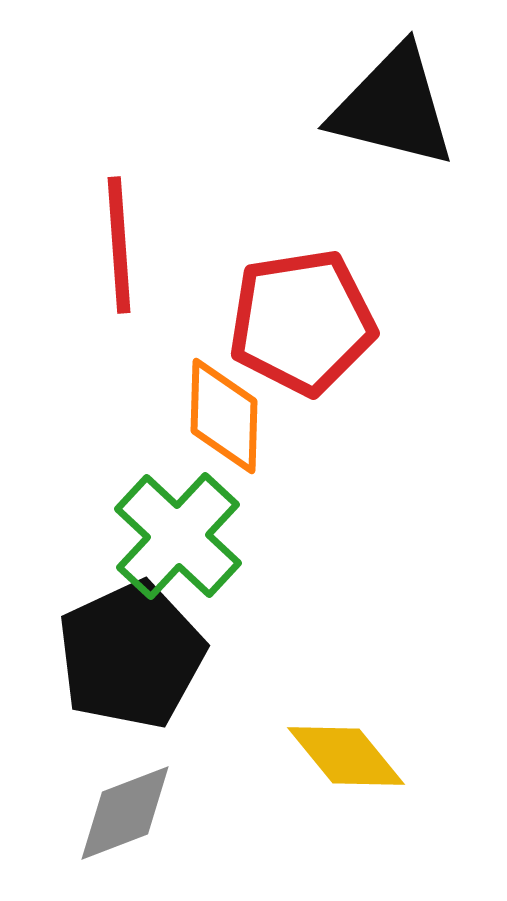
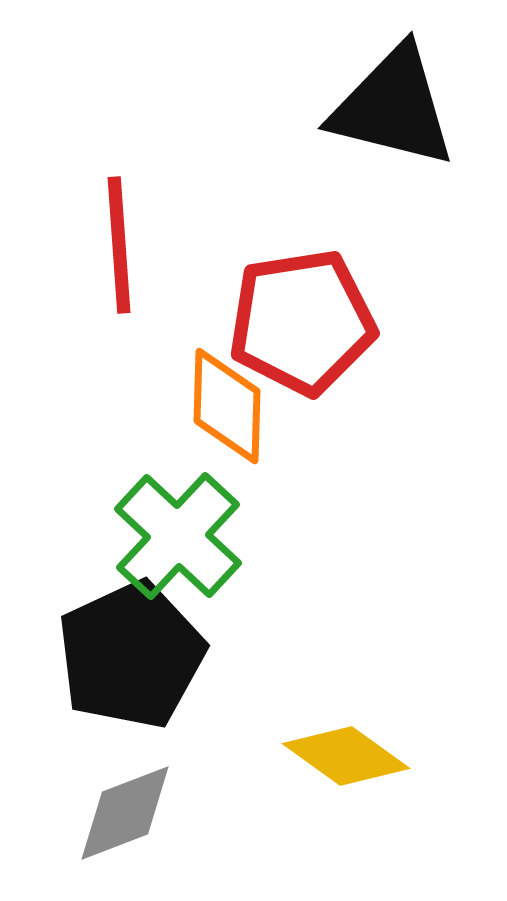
orange diamond: moved 3 px right, 10 px up
yellow diamond: rotated 15 degrees counterclockwise
